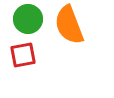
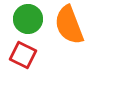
red square: rotated 36 degrees clockwise
